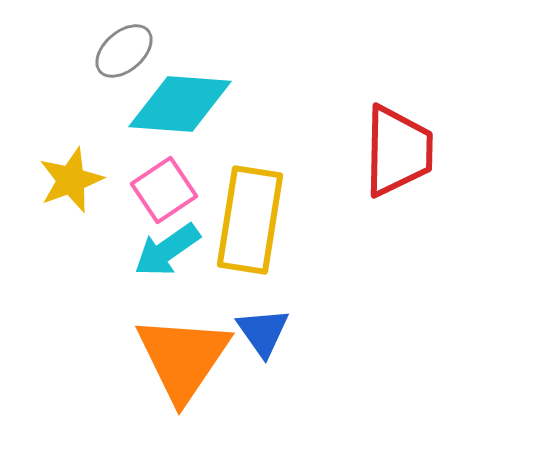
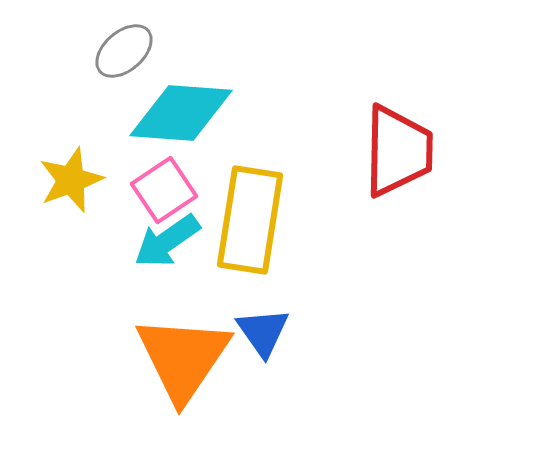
cyan diamond: moved 1 px right, 9 px down
cyan arrow: moved 9 px up
